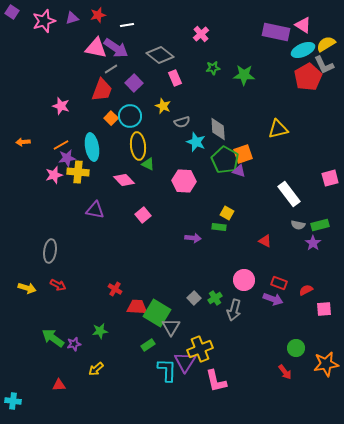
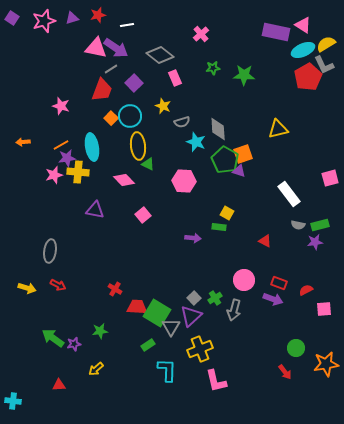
purple square at (12, 12): moved 6 px down
purple star at (313, 243): moved 2 px right, 1 px up; rotated 28 degrees clockwise
purple triangle at (185, 362): moved 6 px right, 46 px up; rotated 15 degrees clockwise
